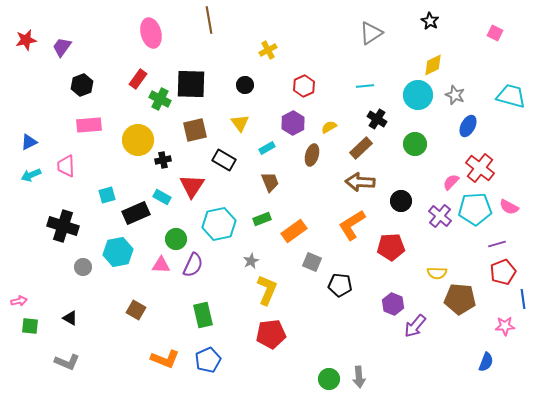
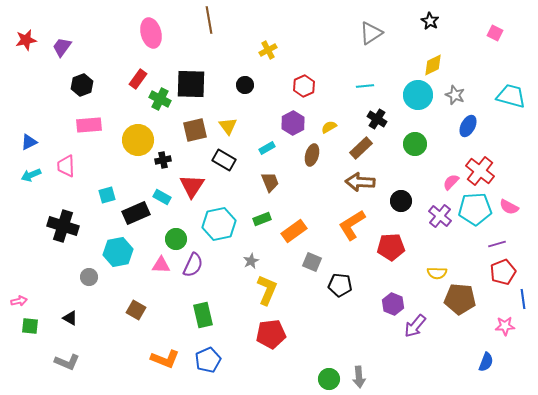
yellow triangle at (240, 123): moved 12 px left, 3 px down
red cross at (480, 168): moved 3 px down
gray circle at (83, 267): moved 6 px right, 10 px down
